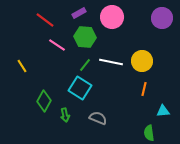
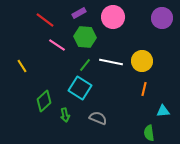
pink circle: moved 1 px right
green diamond: rotated 20 degrees clockwise
